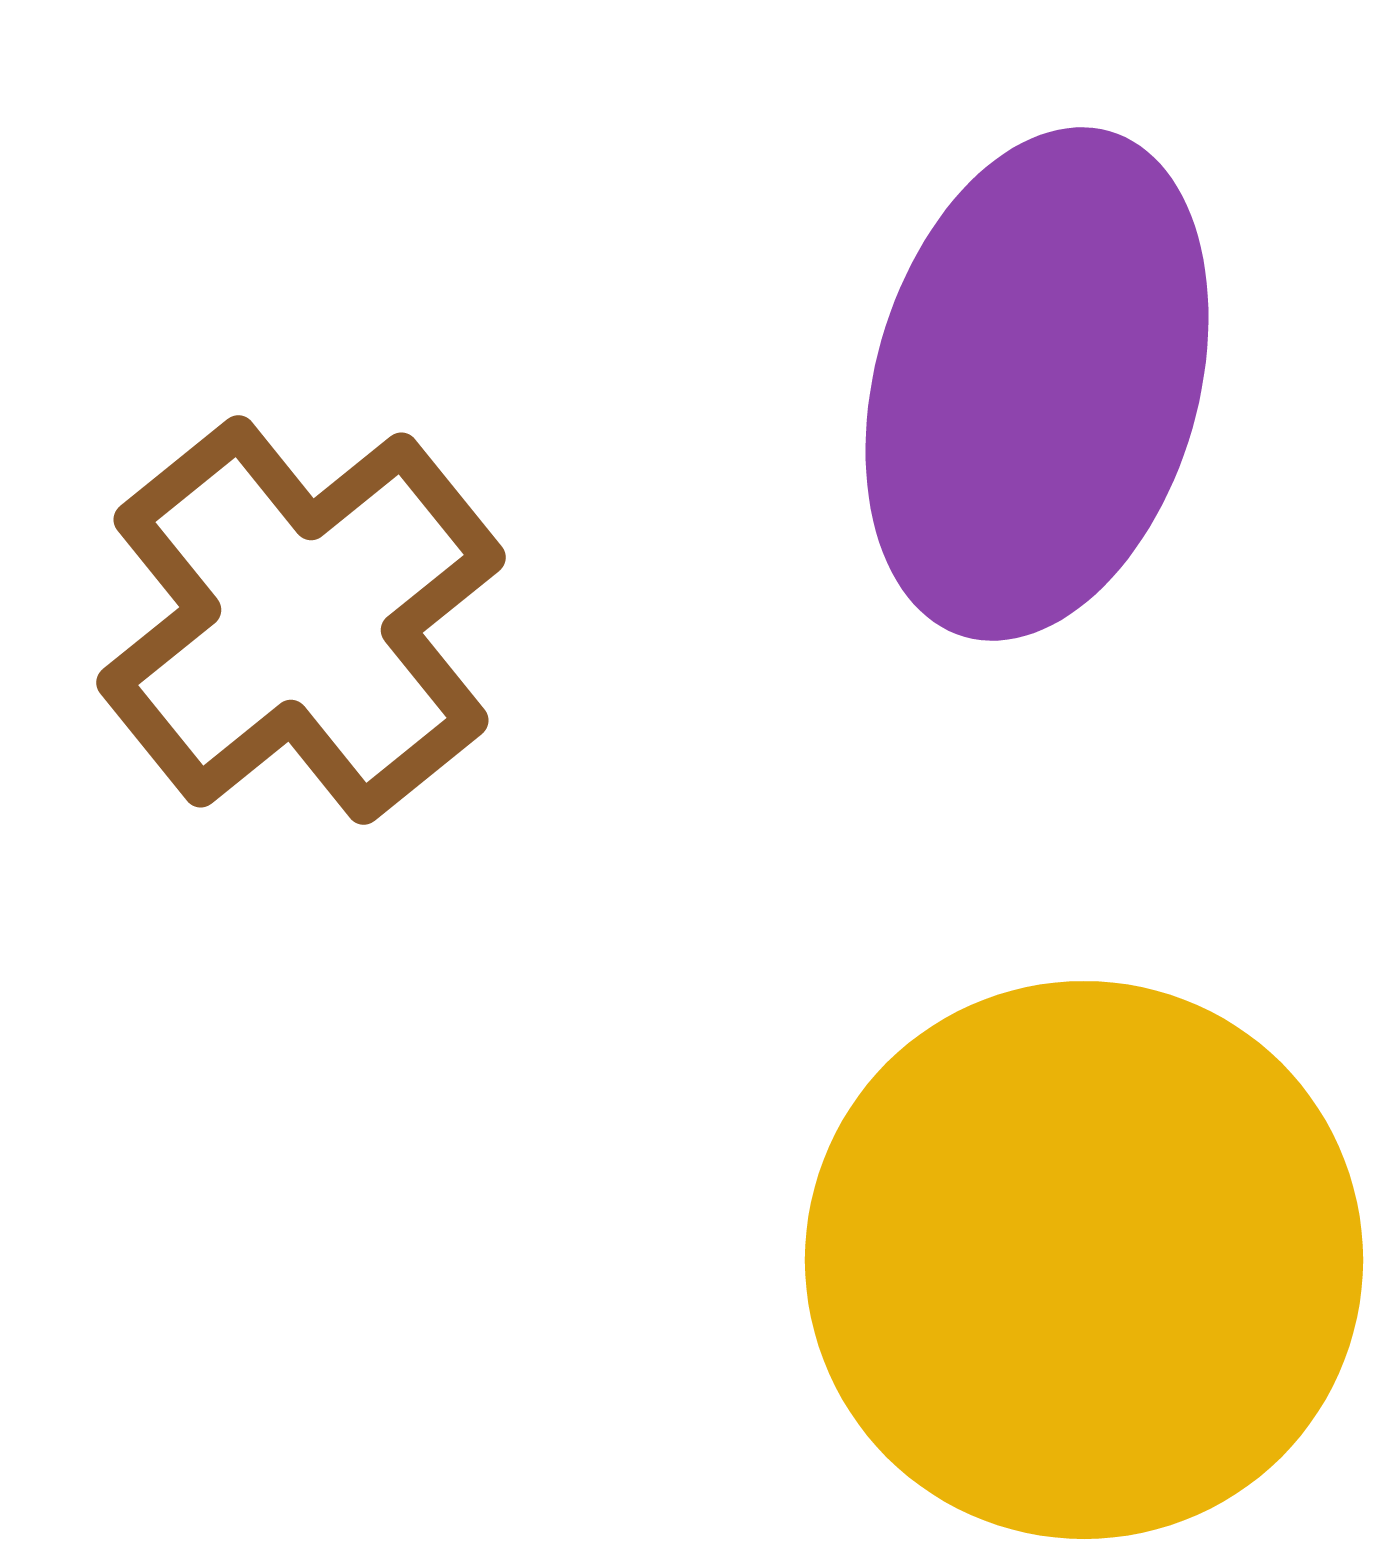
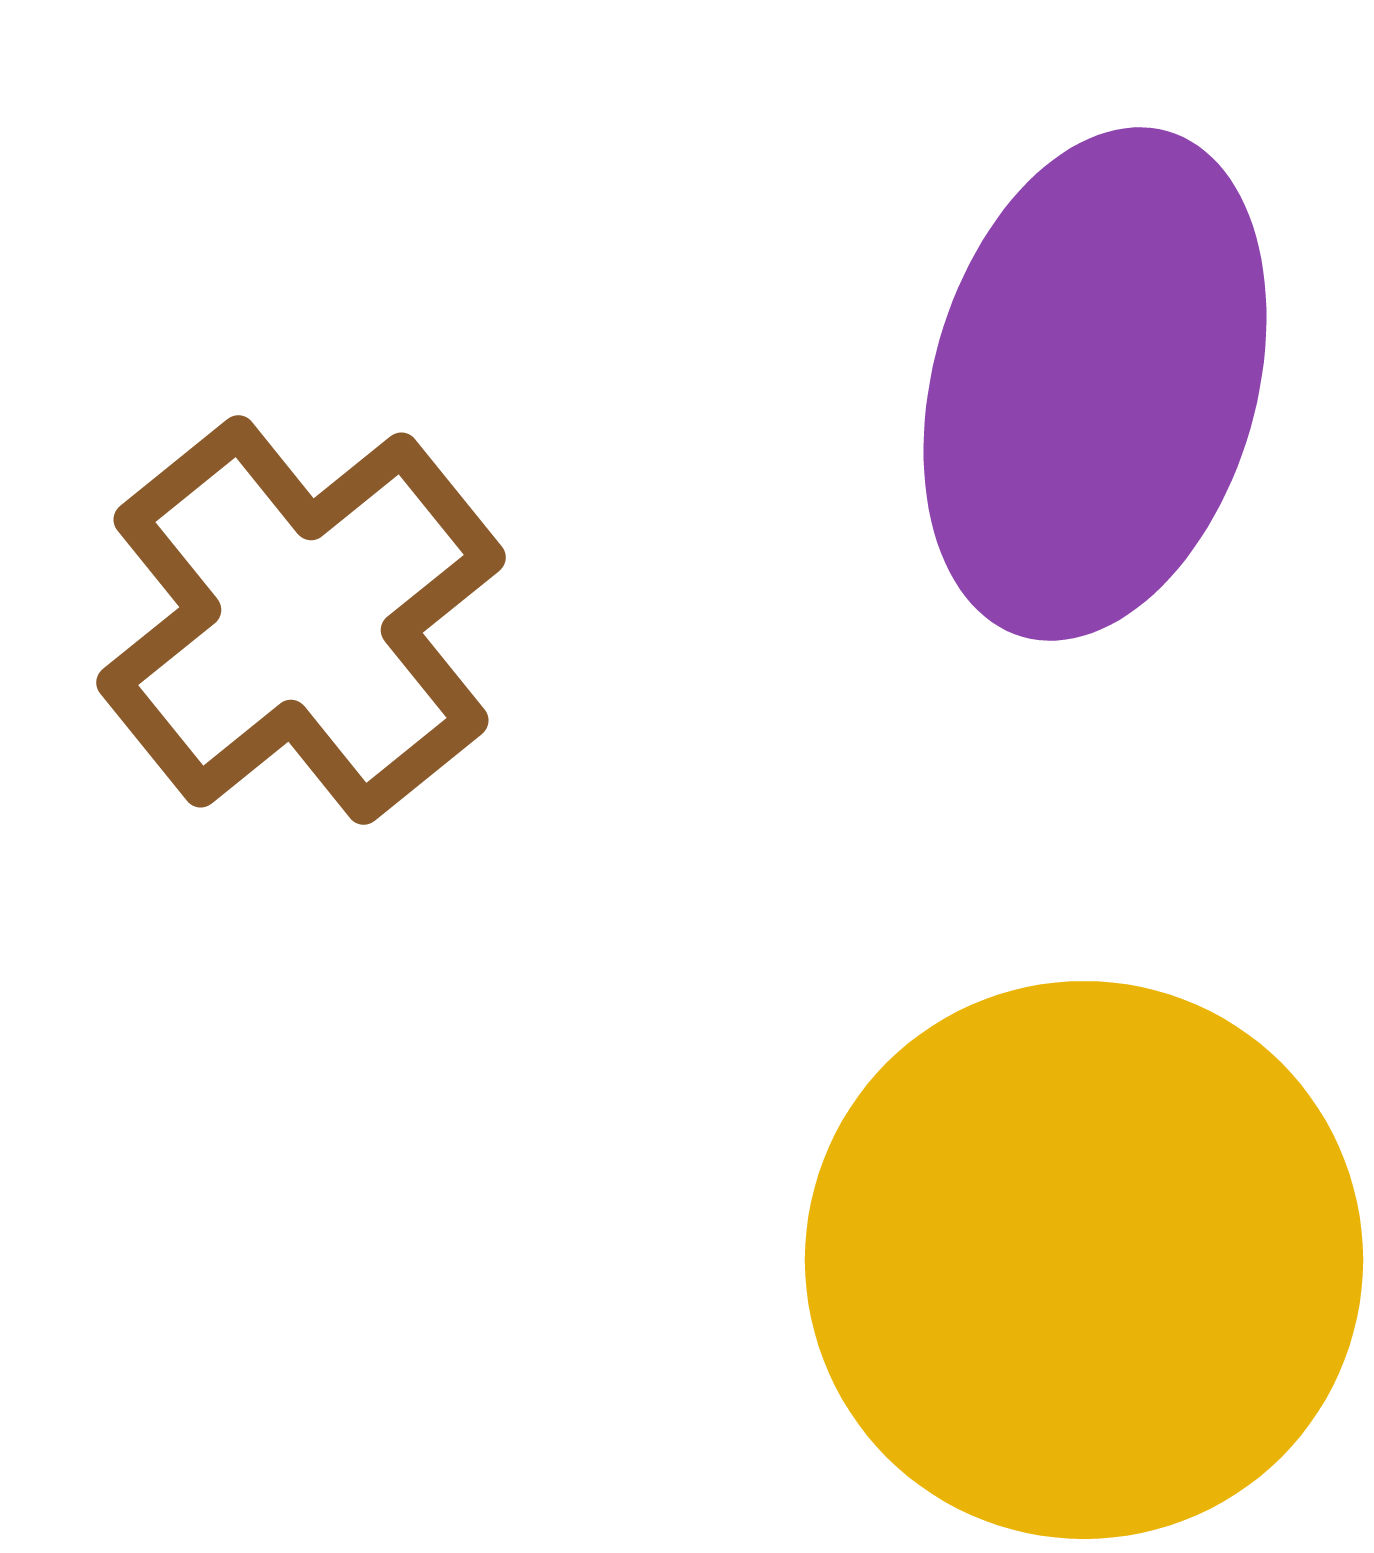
purple ellipse: moved 58 px right
